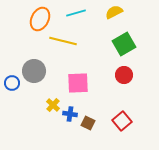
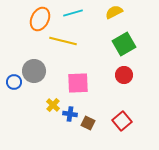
cyan line: moved 3 px left
blue circle: moved 2 px right, 1 px up
